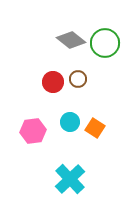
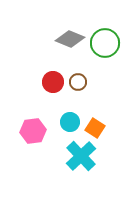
gray diamond: moved 1 px left, 1 px up; rotated 16 degrees counterclockwise
brown circle: moved 3 px down
cyan cross: moved 11 px right, 23 px up
